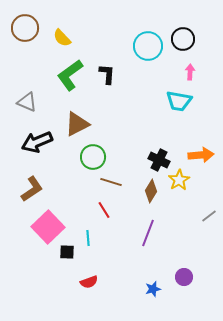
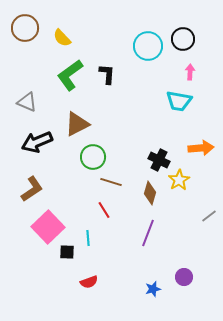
orange arrow: moved 7 px up
brown diamond: moved 1 px left, 2 px down; rotated 15 degrees counterclockwise
